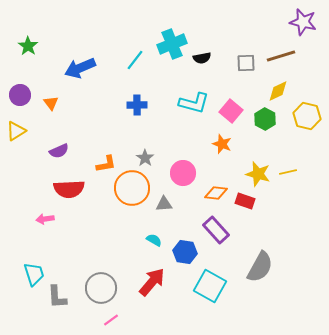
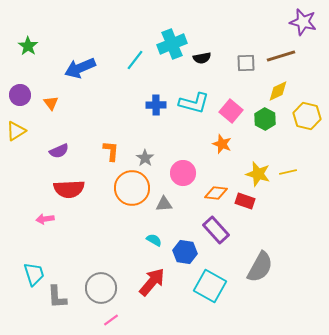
blue cross: moved 19 px right
orange L-shape: moved 5 px right, 13 px up; rotated 75 degrees counterclockwise
